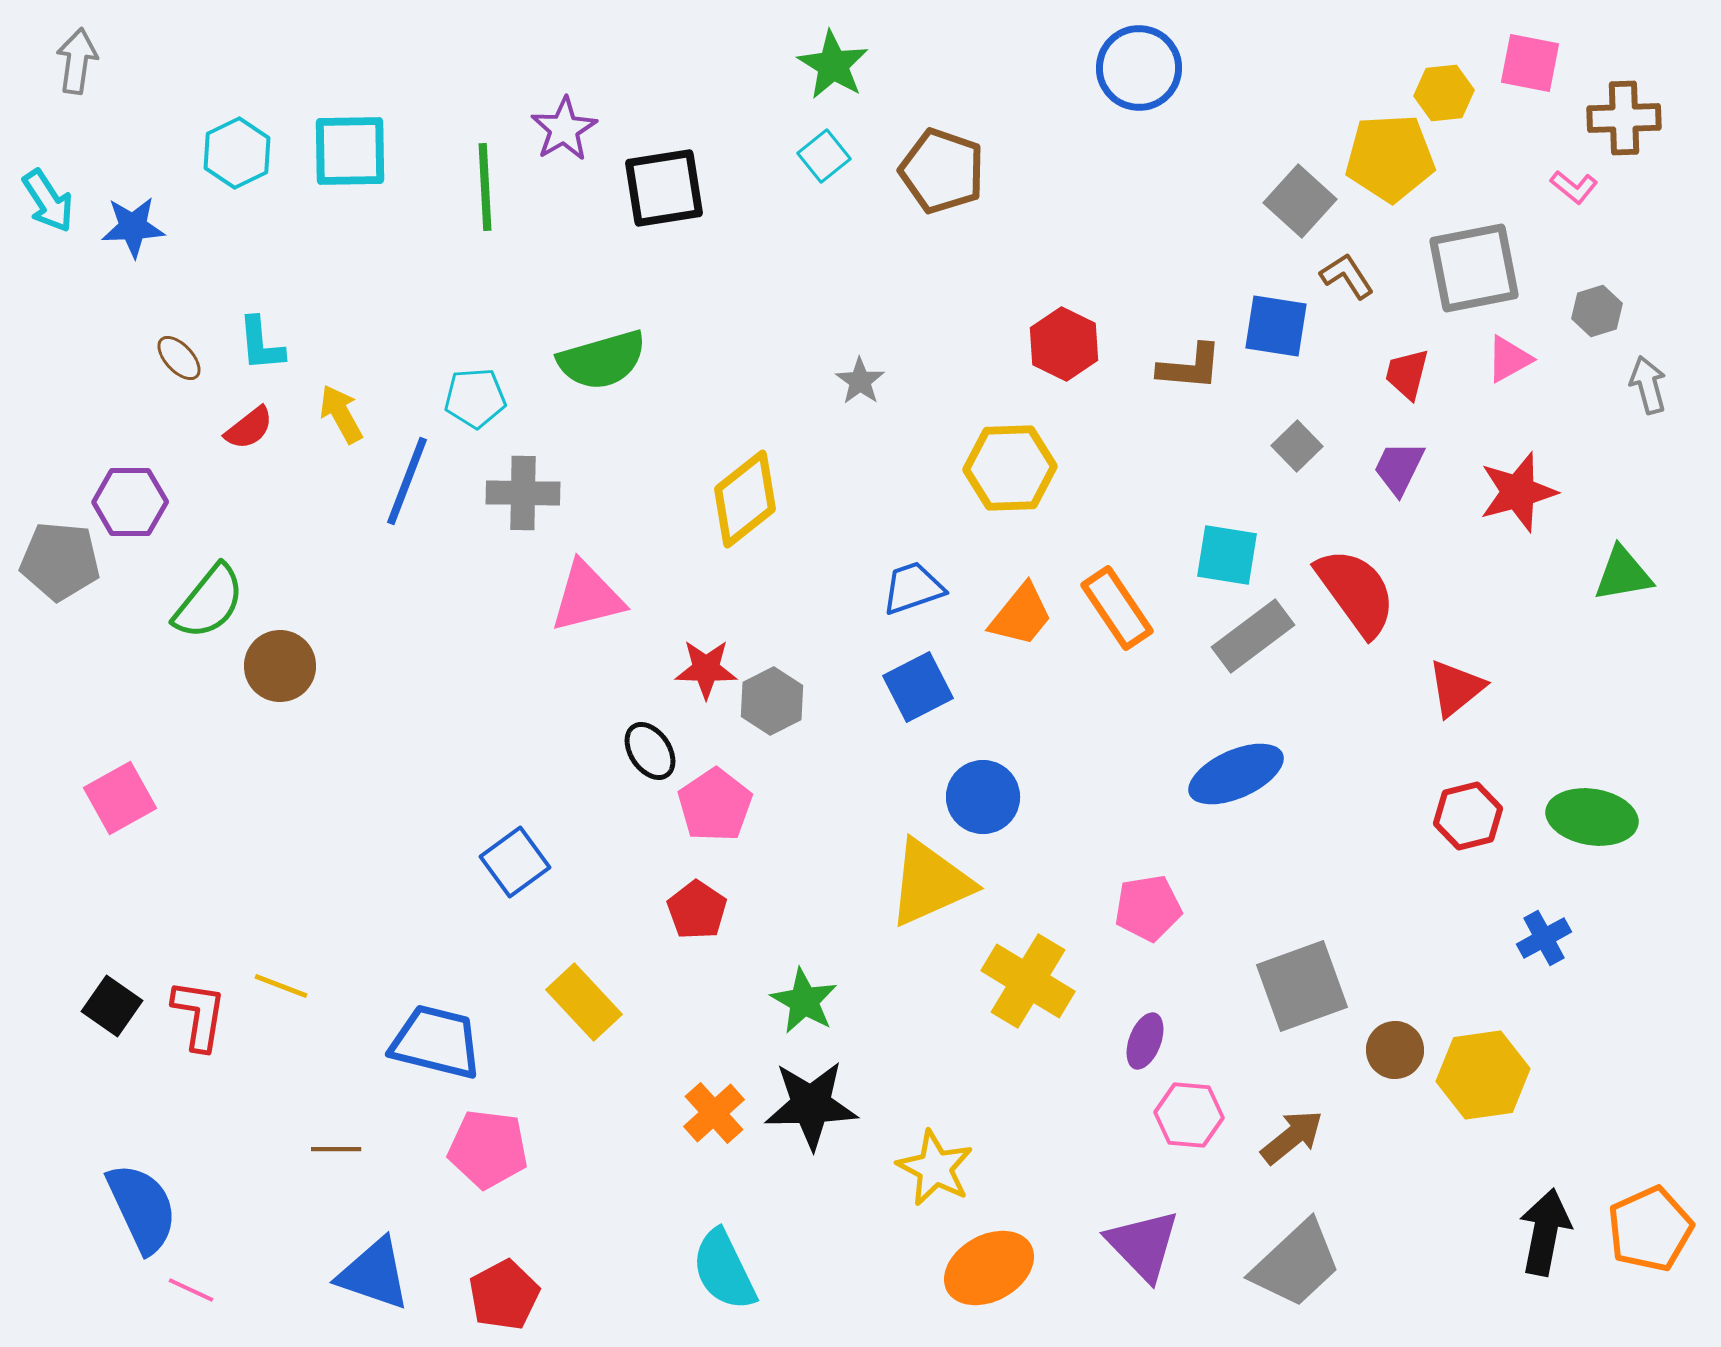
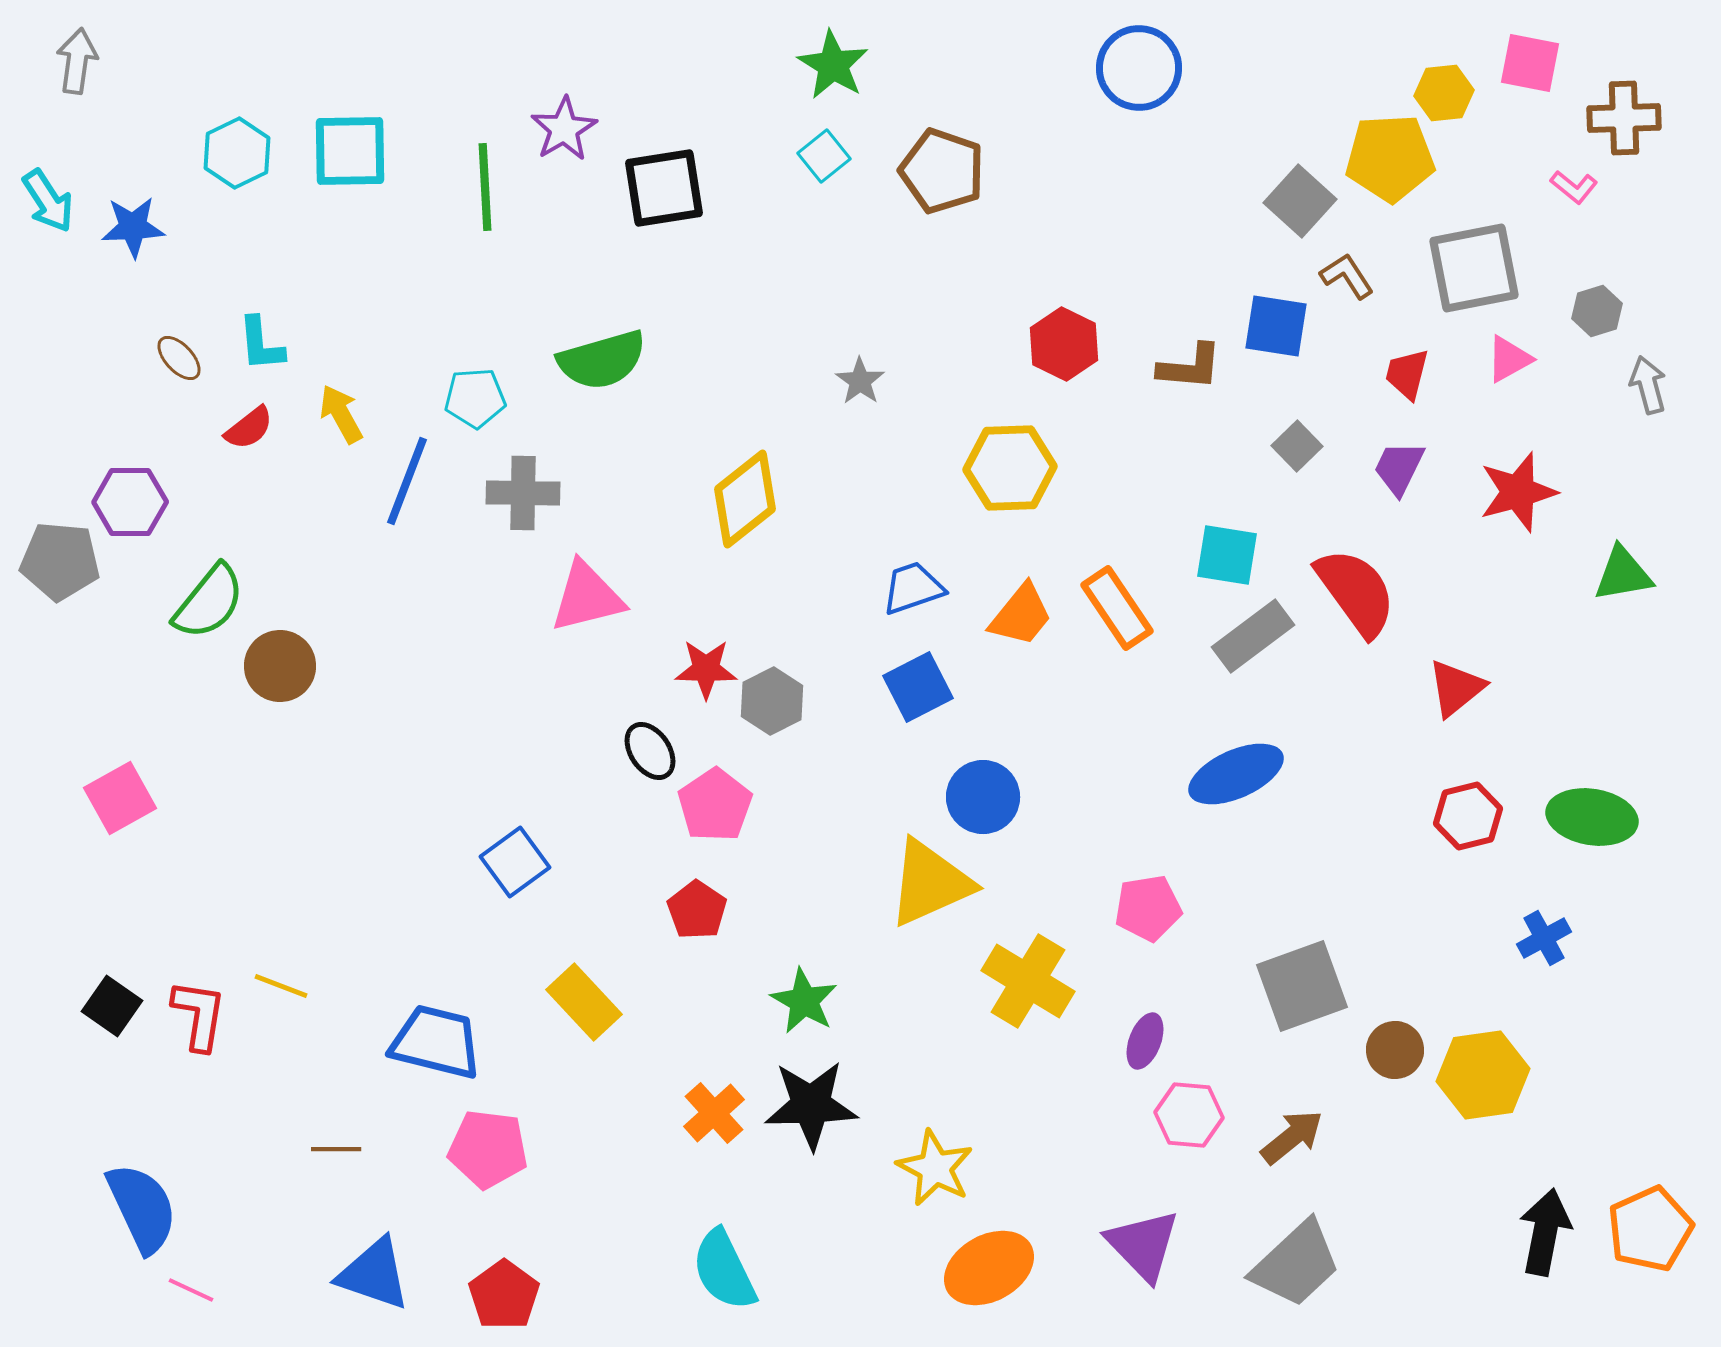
red pentagon at (504, 1295): rotated 8 degrees counterclockwise
